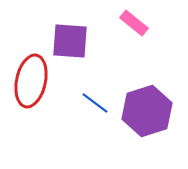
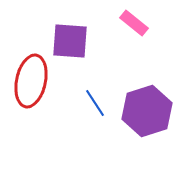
blue line: rotated 20 degrees clockwise
